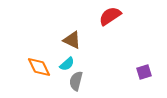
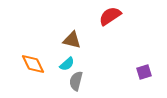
brown triangle: rotated 12 degrees counterclockwise
orange diamond: moved 6 px left, 3 px up
